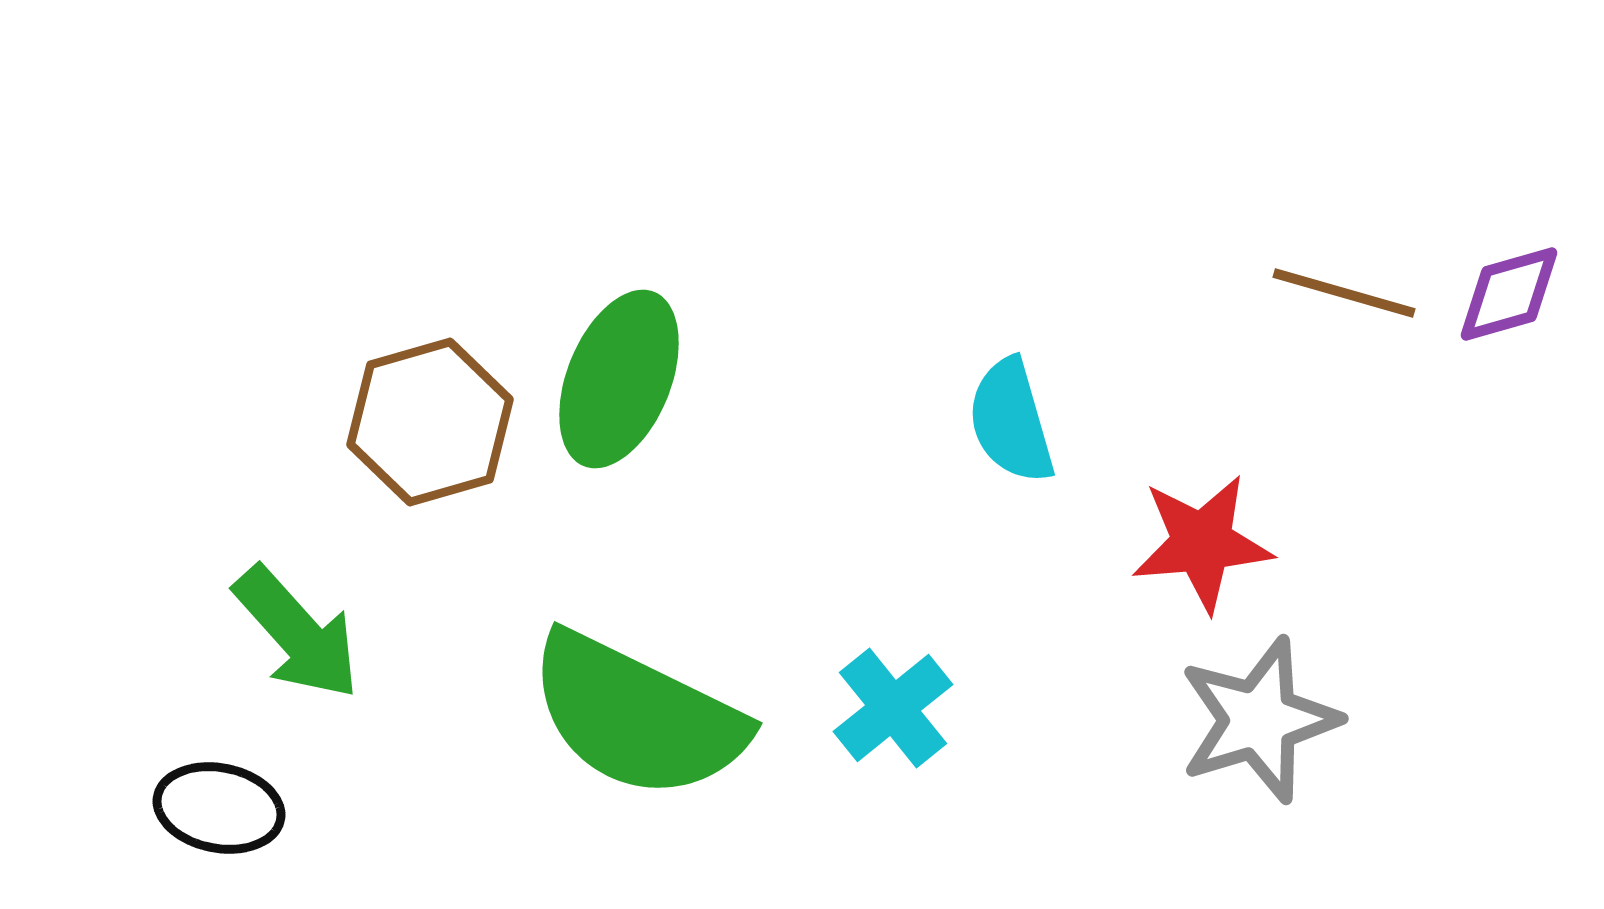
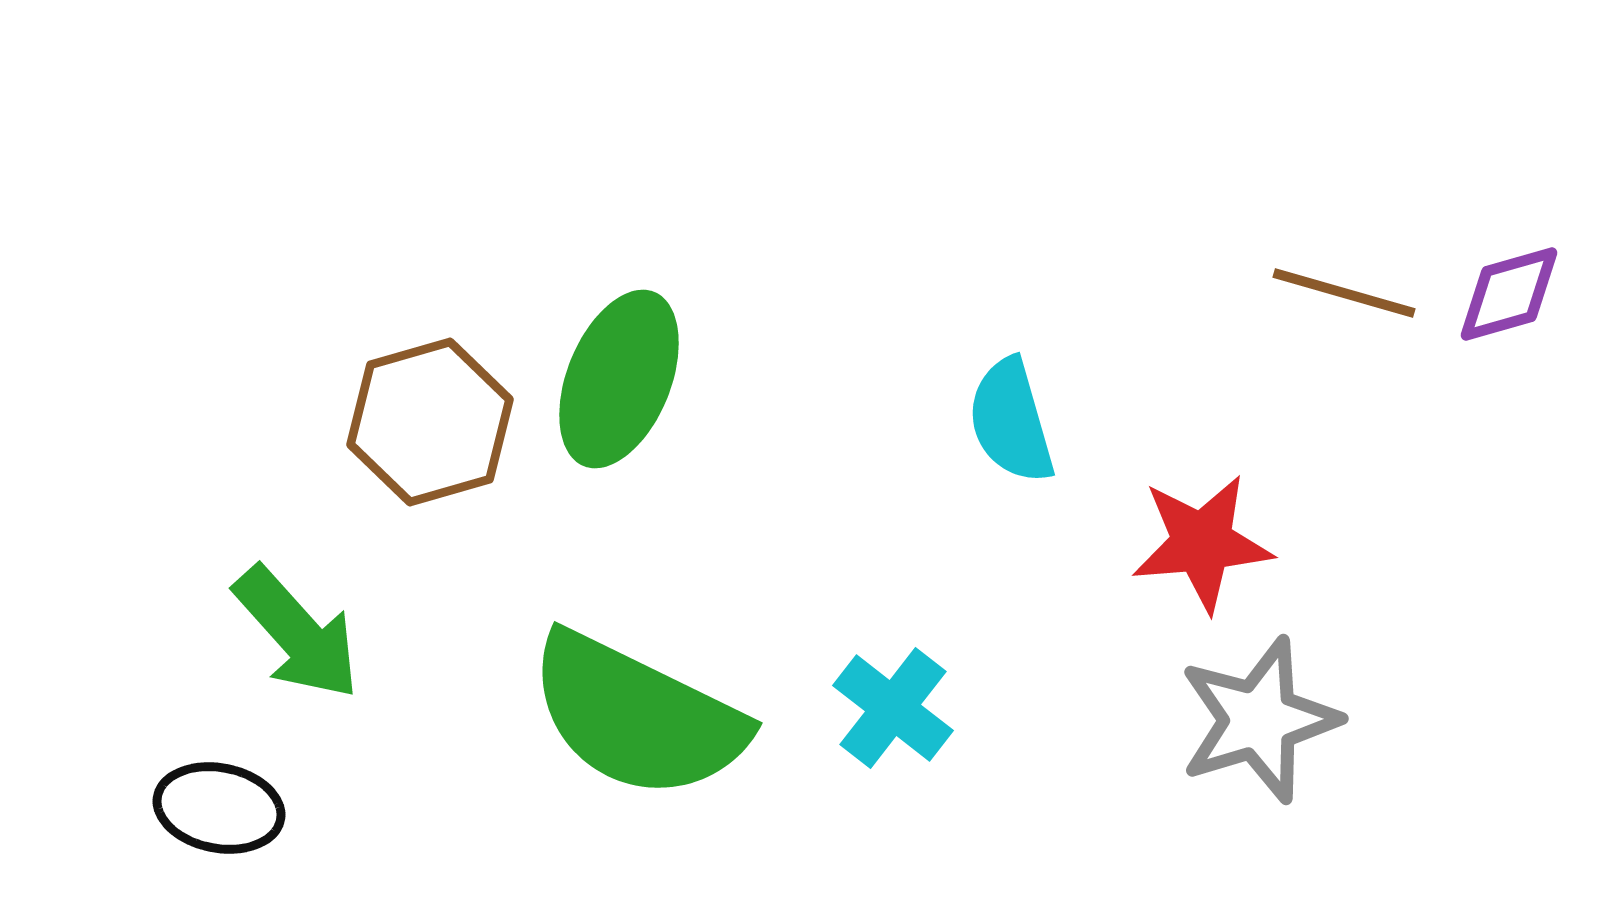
cyan cross: rotated 13 degrees counterclockwise
